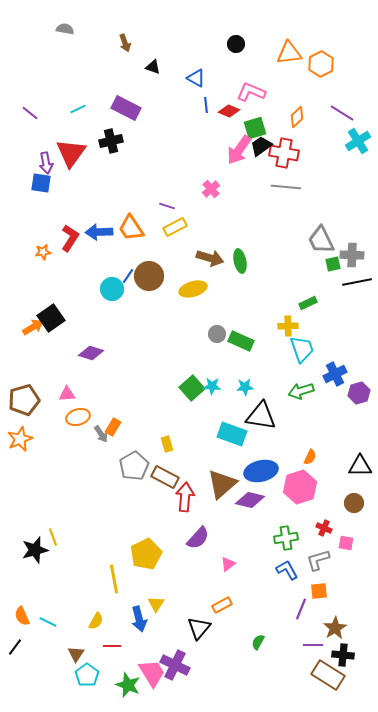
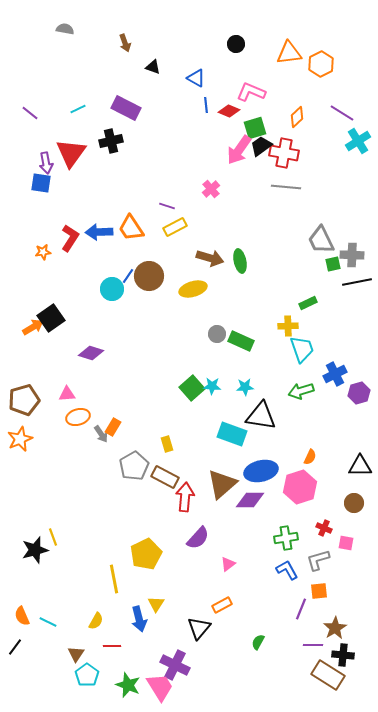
purple diamond at (250, 500): rotated 12 degrees counterclockwise
pink trapezoid at (152, 673): moved 8 px right, 14 px down
